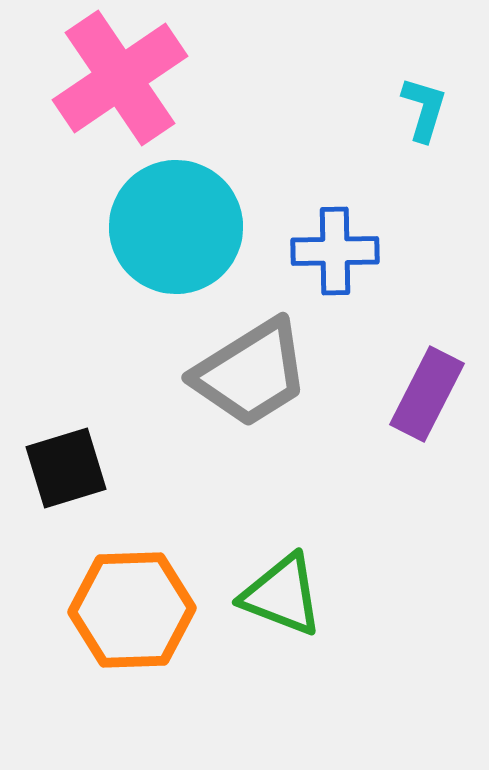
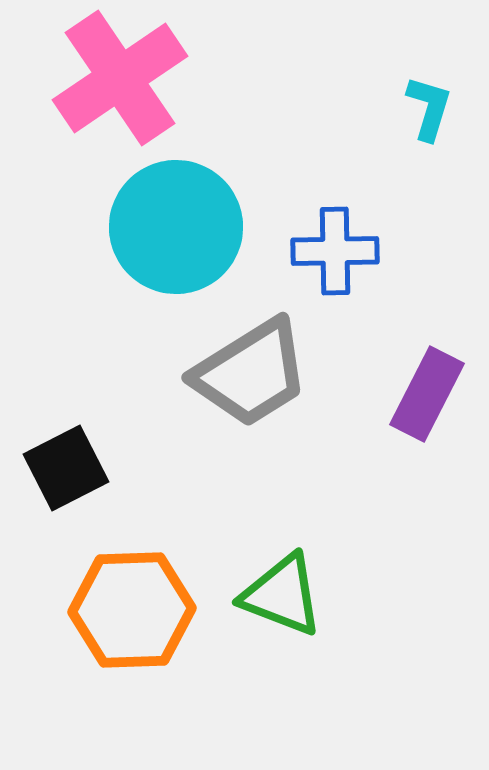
cyan L-shape: moved 5 px right, 1 px up
black square: rotated 10 degrees counterclockwise
